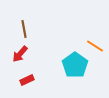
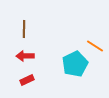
brown line: rotated 12 degrees clockwise
red arrow: moved 5 px right, 2 px down; rotated 48 degrees clockwise
cyan pentagon: moved 1 px up; rotated 10 degrees clockwise
